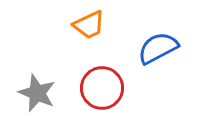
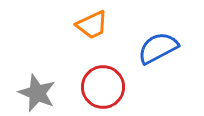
orange trapezoid: moved 3 px right
red circle: moved 1 px right, 1 px up
